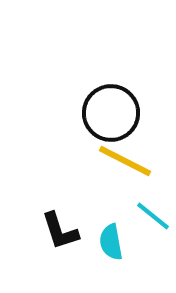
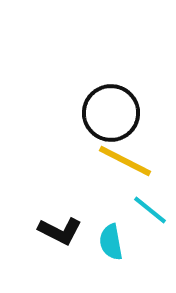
cyan line: moved 3 px left, 6 px up
black L-shape: rotated 45 degrees counterclockwise
